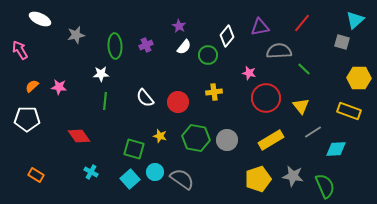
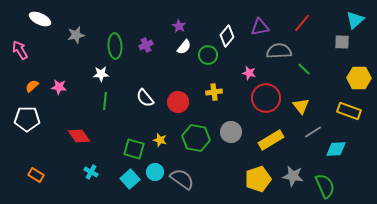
gray square at (342, 42): rotated 14 degrees counterclockwise
yellow star at (160, 136): moved 4 px down
gray circle at (227, 140): moved 4 px right, 8 px up
